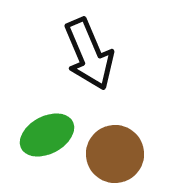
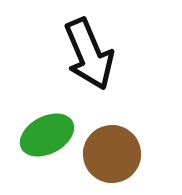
brown circle: moved 3 px left
